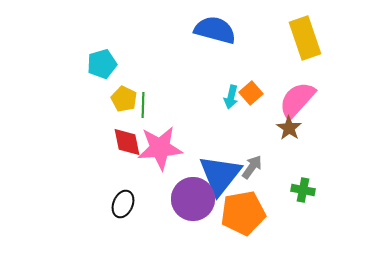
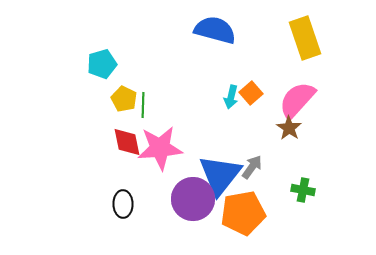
black ellipse: rotated 24 degrees counterclockwise
